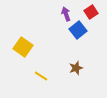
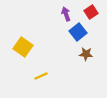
blue square: moved 2 px down
brown star: moved 10 px right, 14 px up; rotated 24 degrees clockwise
yellow line: rotated 56 degrees counterclockwise
